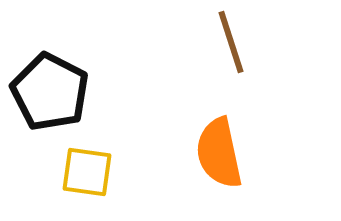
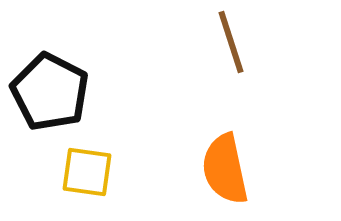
orange semicircle: moved 6 px right, 16 px down
